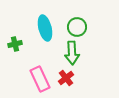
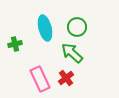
green arrow: rotated 135 degrees clockwise
